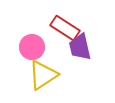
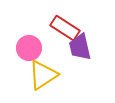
pink circle: moved 3 px left, 1 px down
